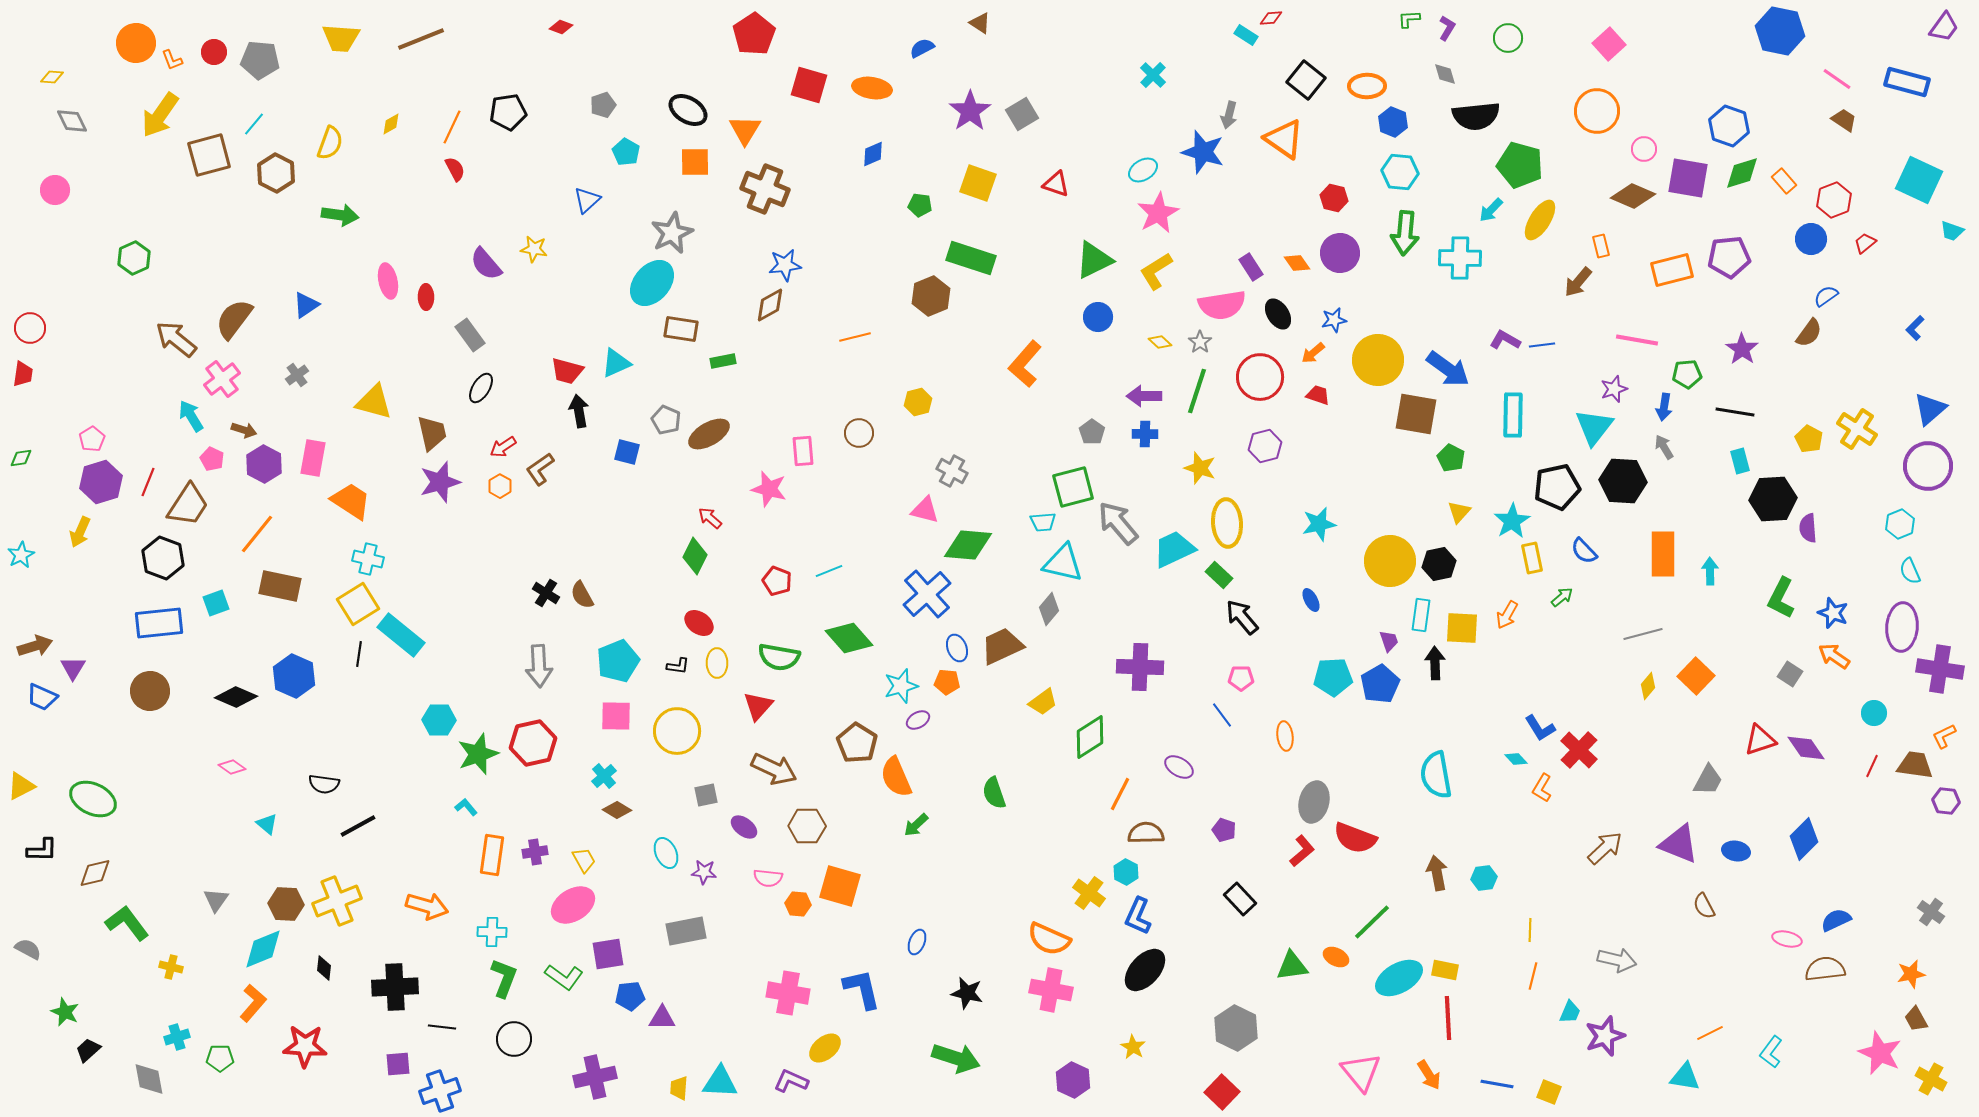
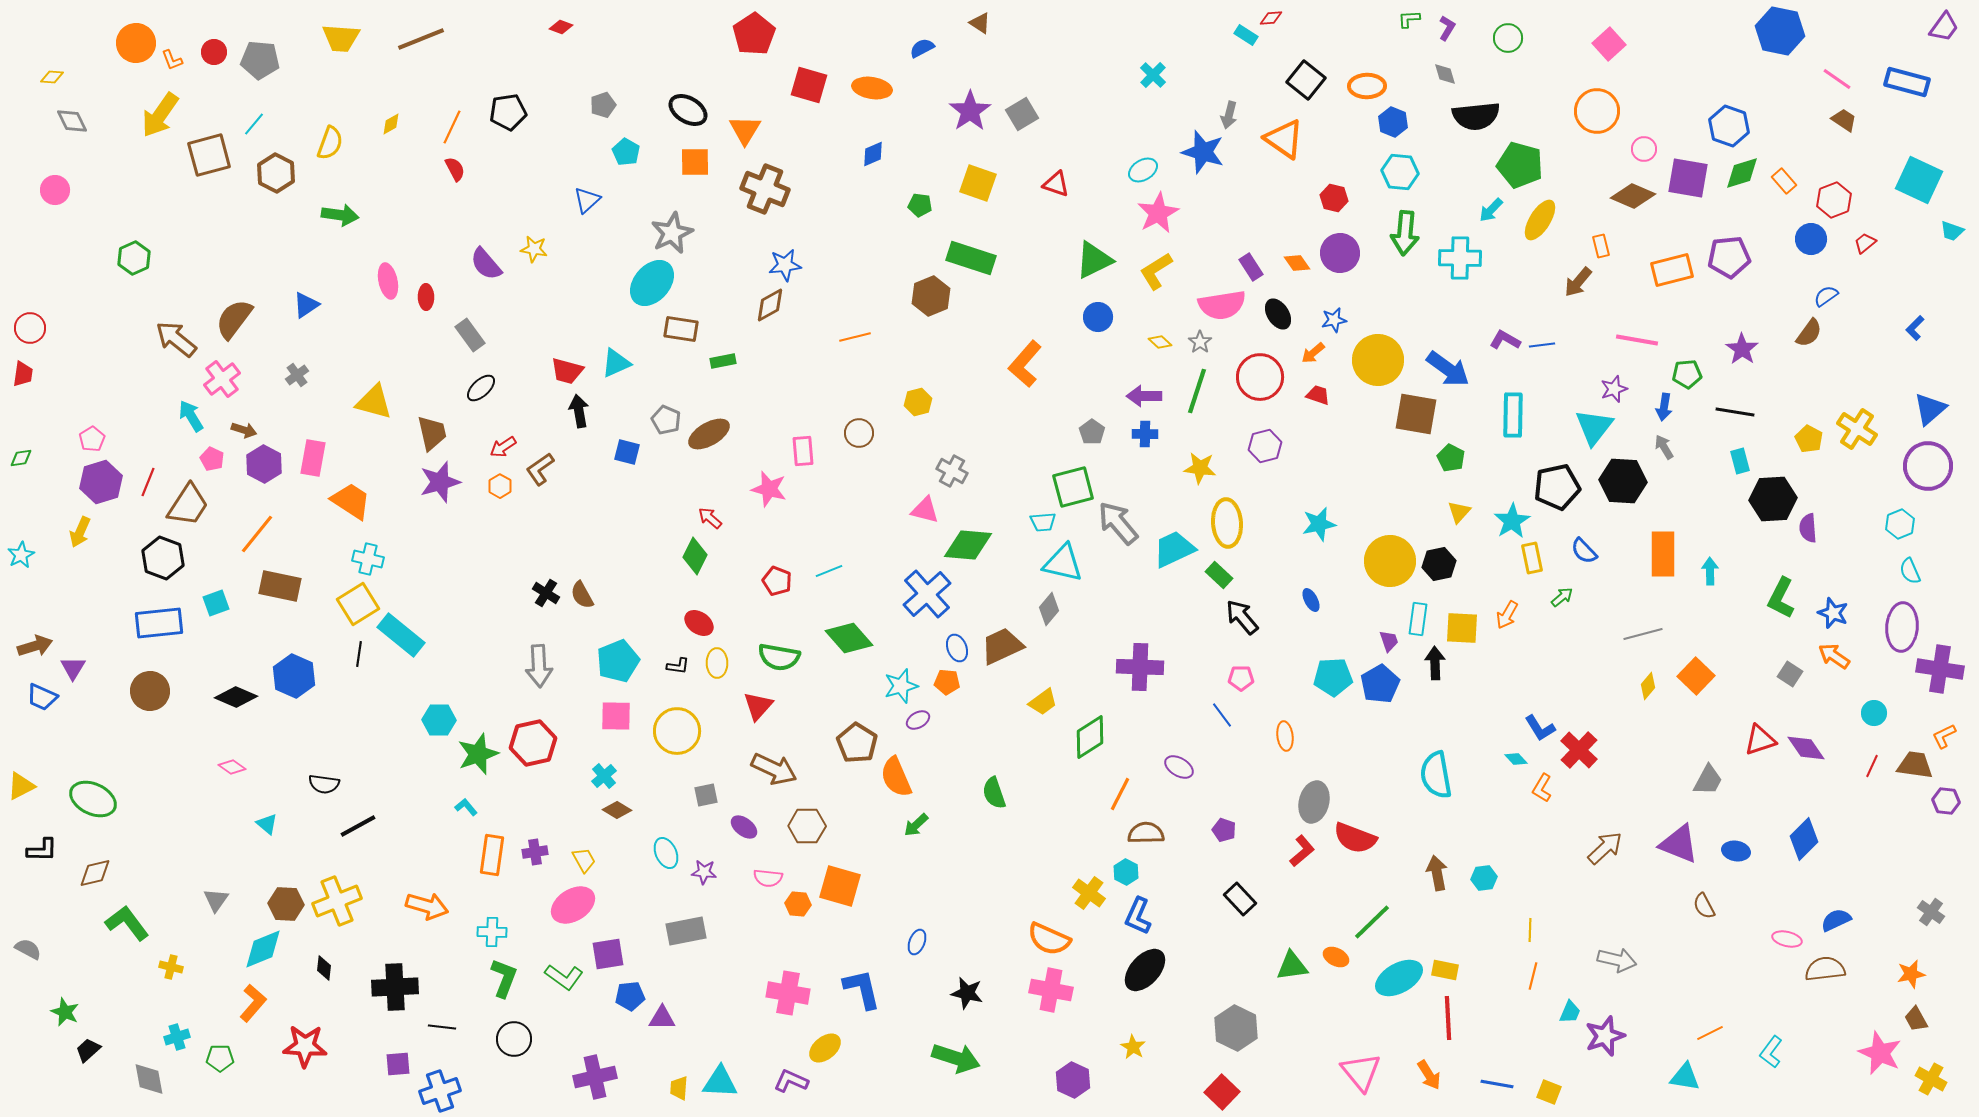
black ellipse at (481, 388): rotated 16 degrees clockwise
yellow star at (1200, 468): rotated 12 degrees counterclockwise
cyan rectangle at (1421, 615): moved 3 px left, 4 px down
